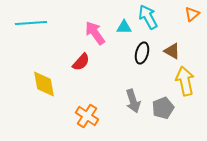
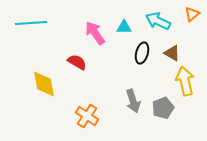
cyan arrow: moved 10 px right, 4 px down; rotated 35 degrees counterclockwise
brown triangle: moved 2 px down
red semicircle: moved 4 px left; rotated 102 degrees counterclockwise
